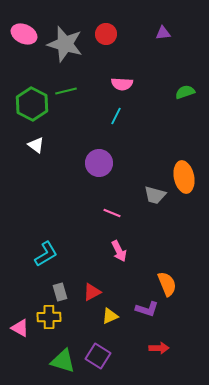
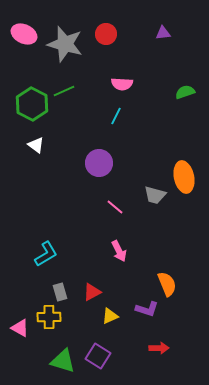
green line: moved 2 px left; rotated 10 degrees counterclockwise
pink line: moved 3 px right, 6 px up; rotated 18 degrees clockwise
